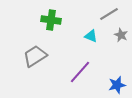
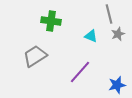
gray line: rotated 72 degrees counterclockwise
green cross: moved 1 px down
gray star: moved 3 px left, 1 px up; rotated 24 degrees clockwise
